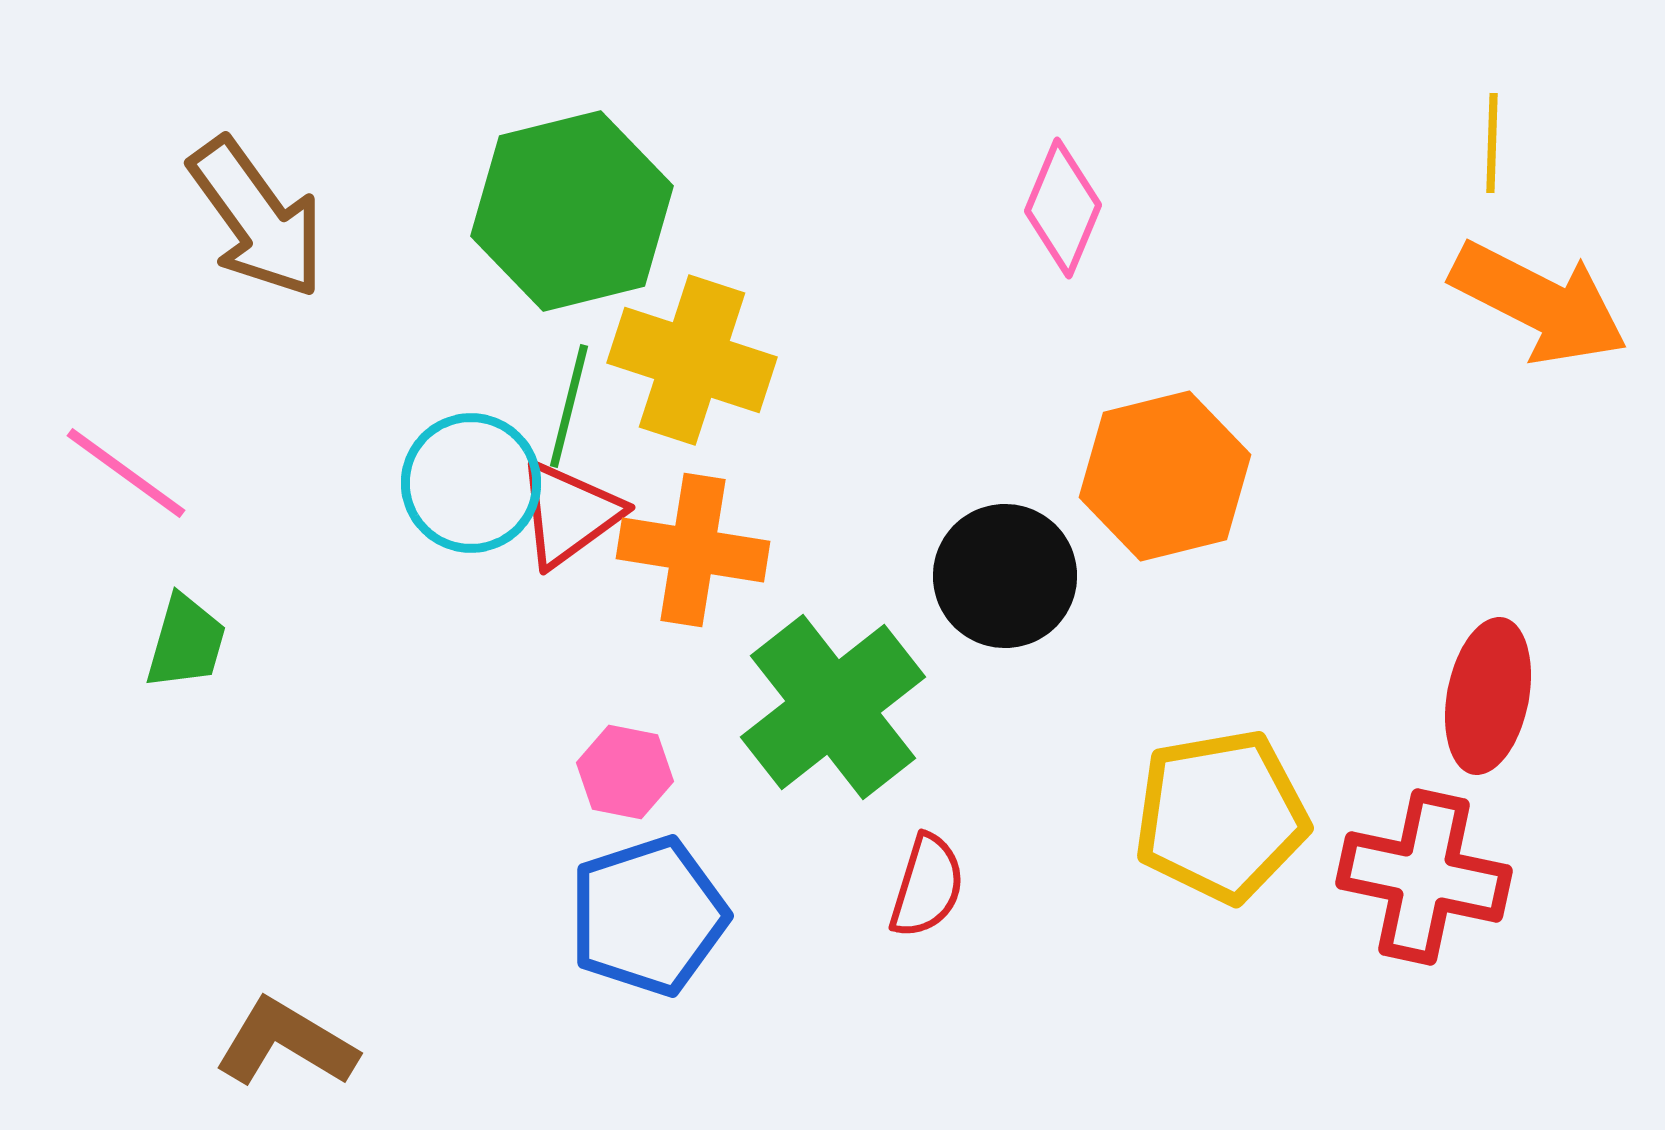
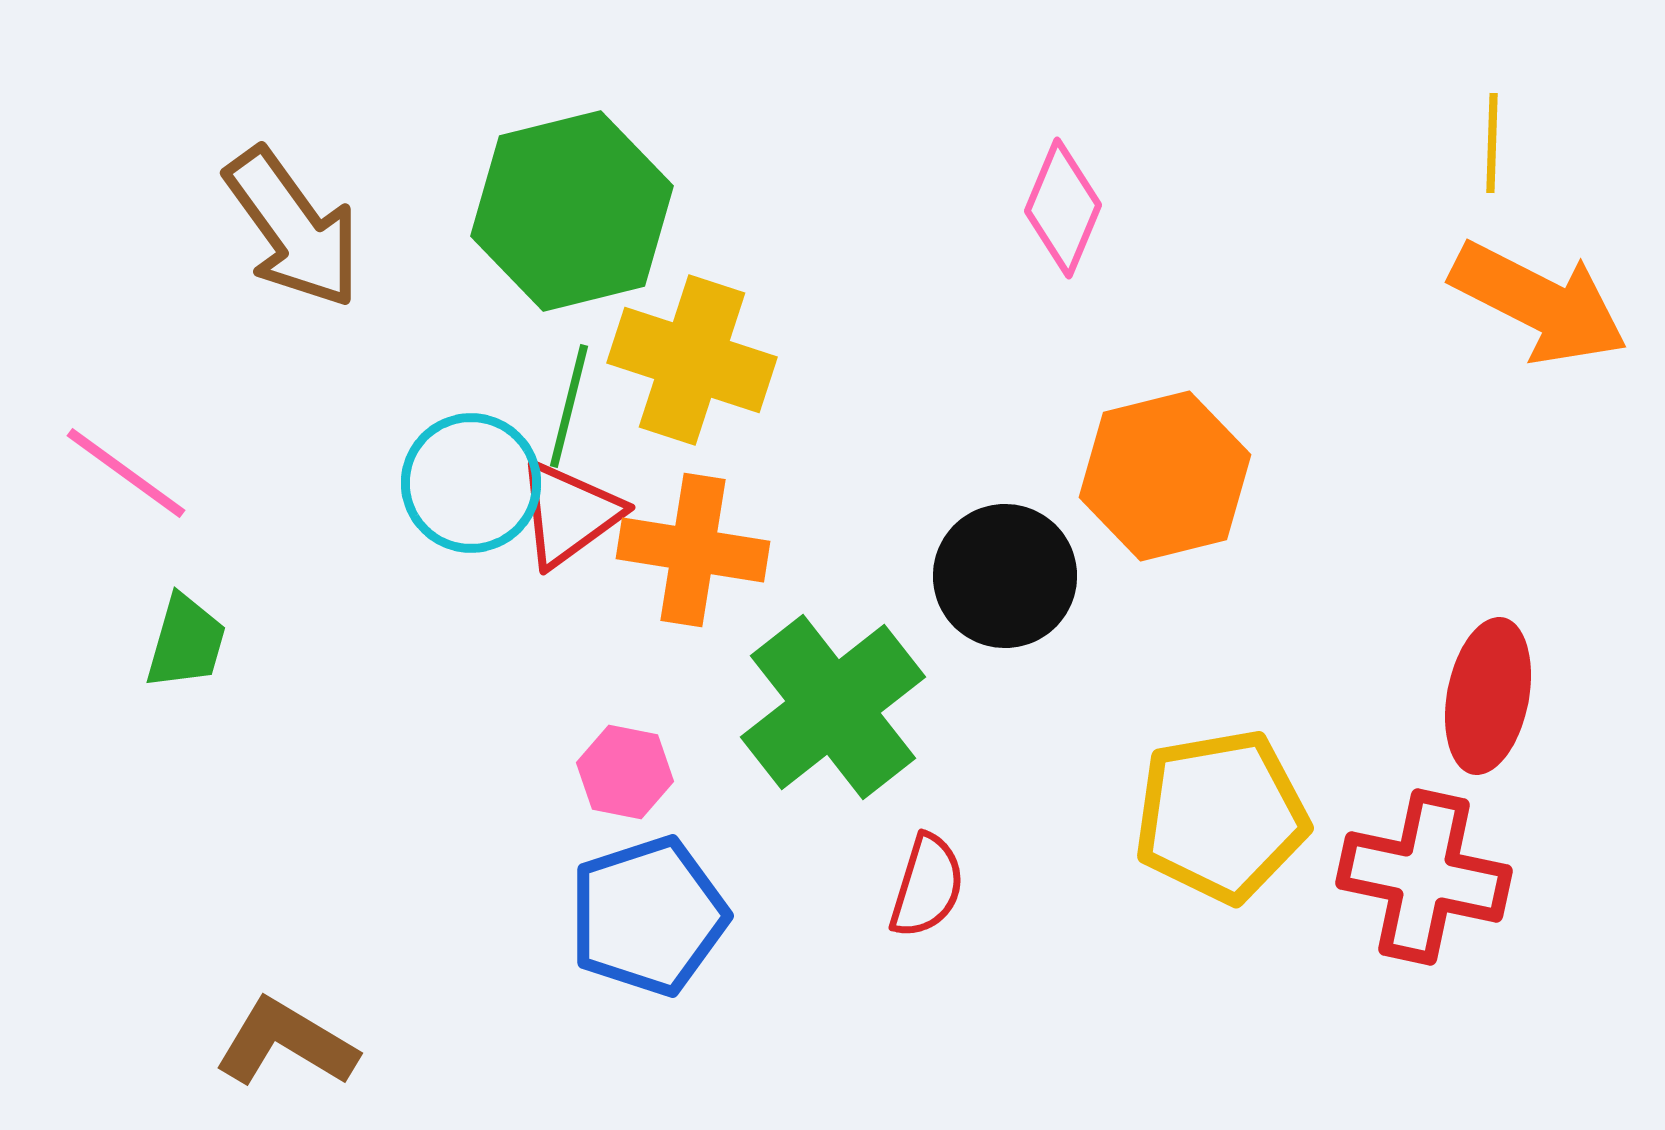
brown arrow: moved 36 px right, 10 px down
